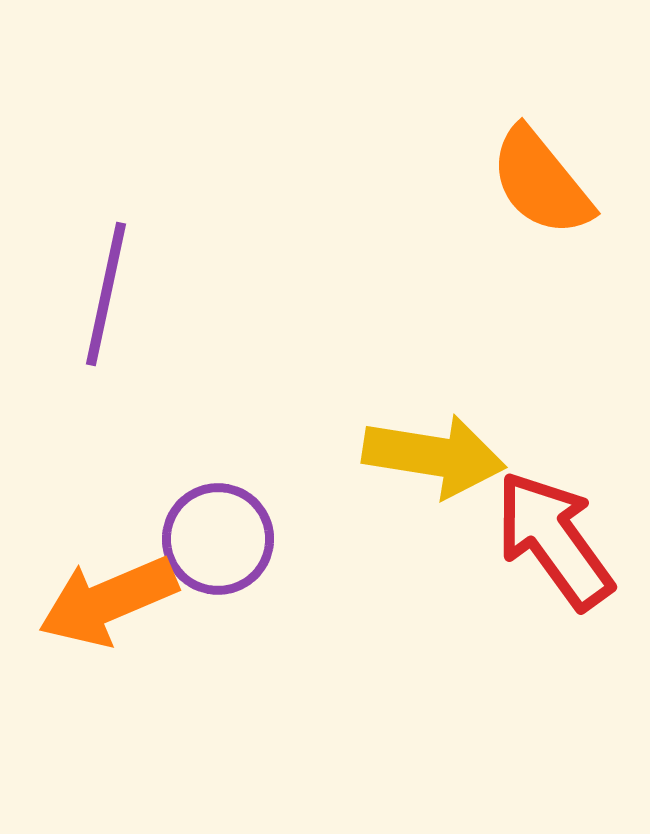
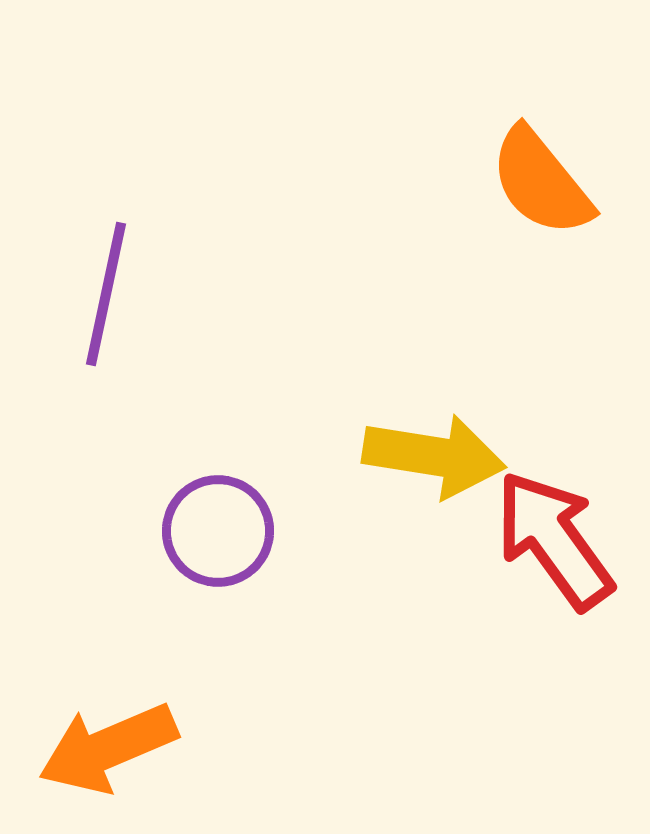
purple circle: moved 8 px up
orange arrow: moved 147 px down
